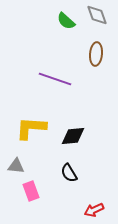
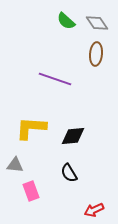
gray diamond: moved 8 px down; rotated 15 degrees counterclockwise
gray triangle: moved 1 px left, 1 px up
